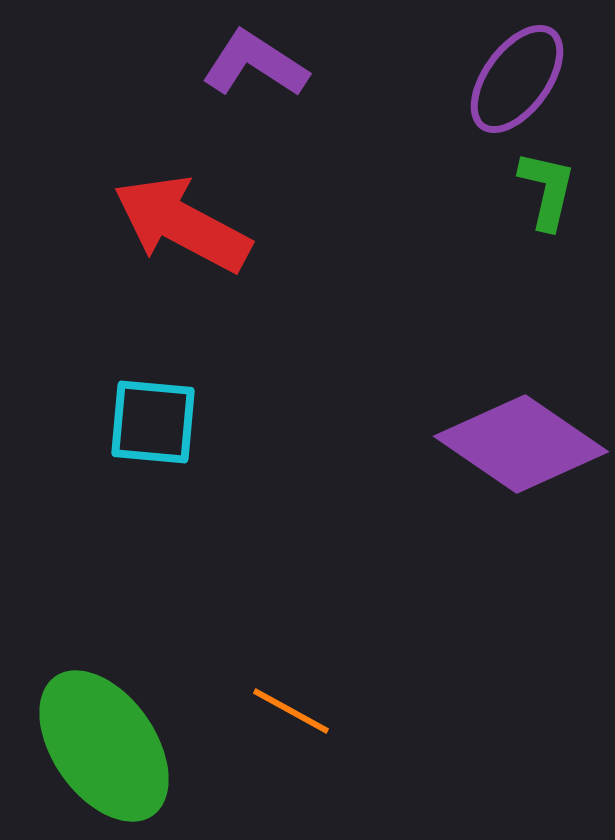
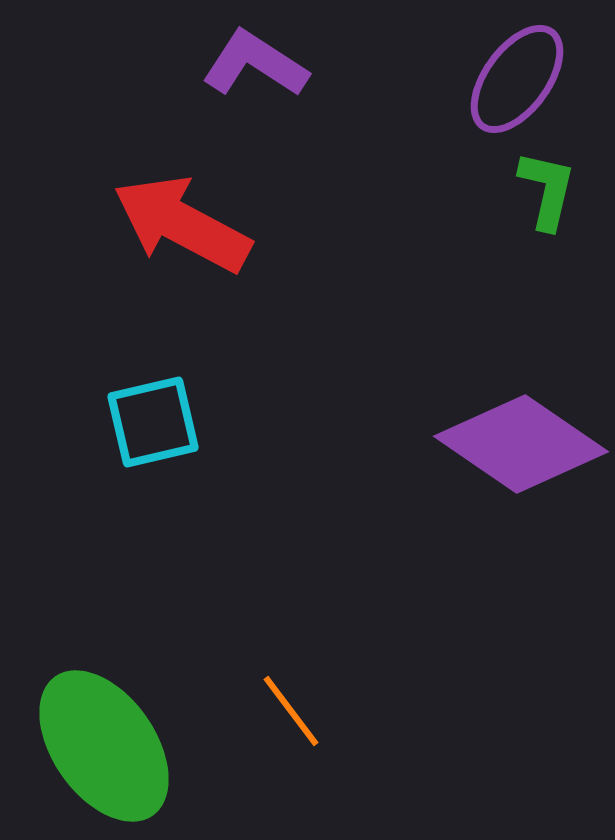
cyan square: rotated 18 degrees counterclockwise
orange line: rotated 24 degrees clockwise
